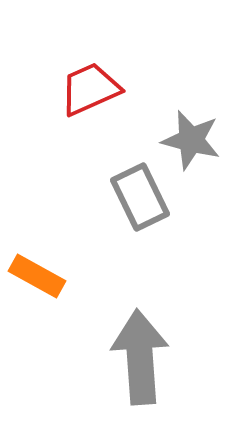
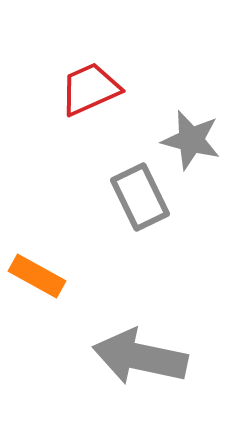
gray arrow: rotated 74 degrees counterclockwise
